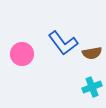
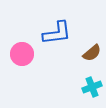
blue L-shape: moved 6 px left, 10 px up; rotated 60 degrees counterclockwise
brown semicircle: rotated 30 degrees counterclockwise
